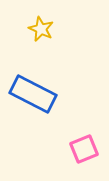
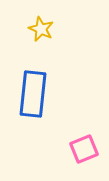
blue rectangle: rotated 69 degrees clockwise
